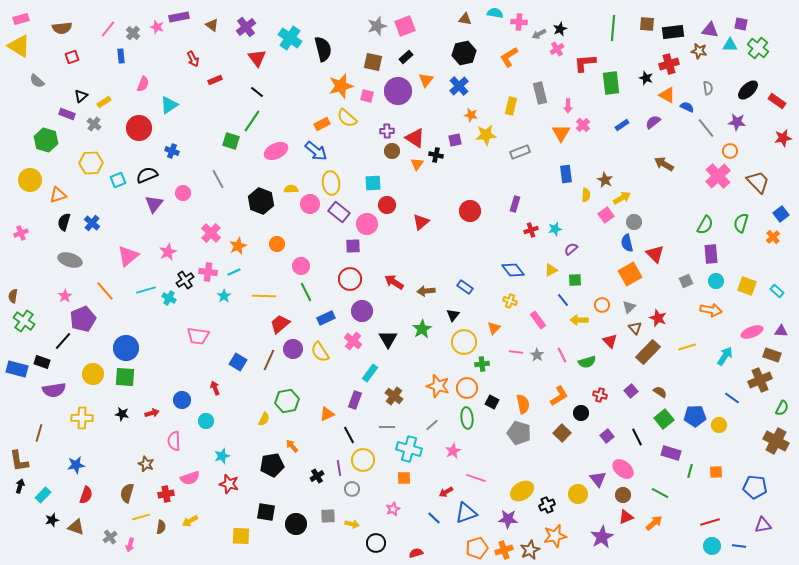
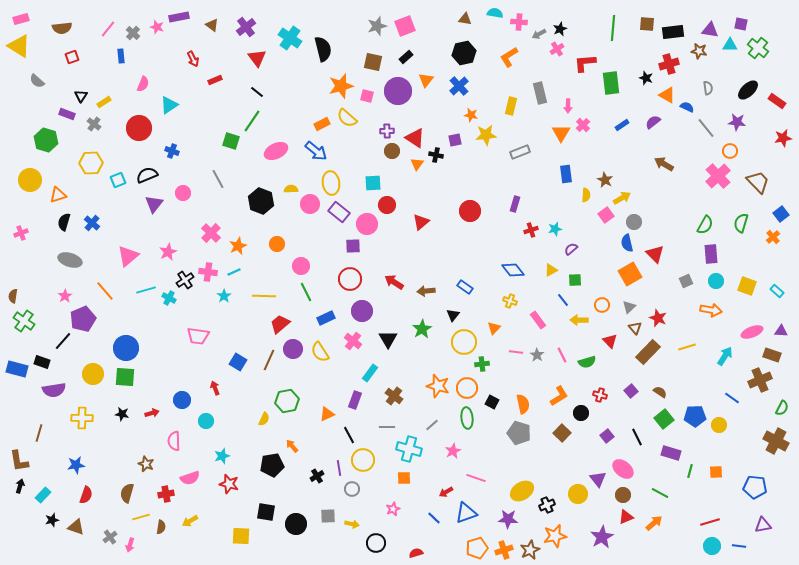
black triangle at (81, 96): rotated 16 degrees counterclockwise
